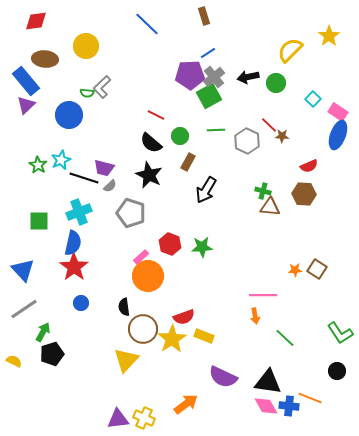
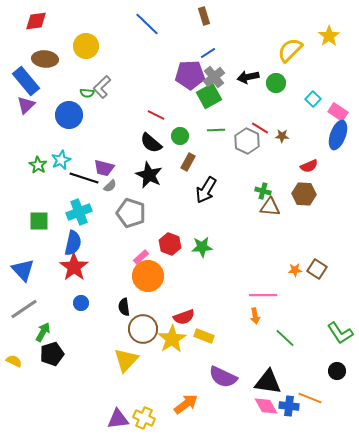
red line at (269, 125): moved 9 px left, 3 px down; rotated 12 degrees counterclockwise
